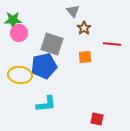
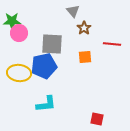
green star: moved 1 px left, 1 px down
gray square: rotated 15 degrees counterclockwise
yellow ellipse: moved 1 px left, 2 px up
